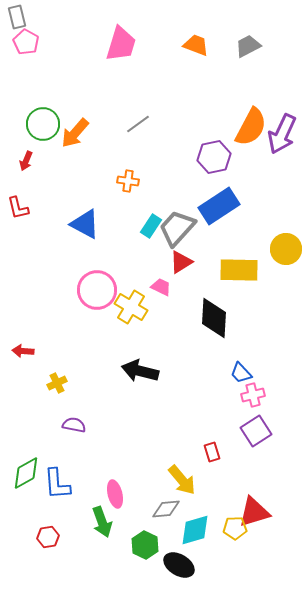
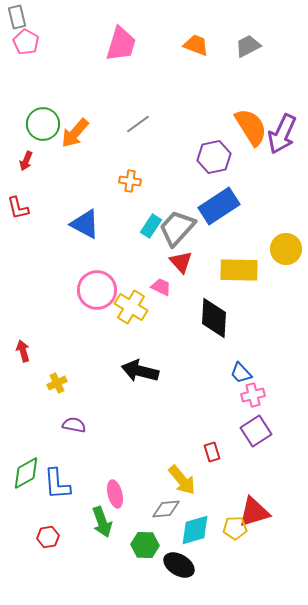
orange semicircle at (251, 127): rotated 60 degrees counterclockwise
orange cross at (128, 181): moved 2 px right
red triangle at (181, 262): rotated 40 degrees counterclockwise
red arrow at (23, 351): rotated 70 degrees clockwise
green hexagon at (145, 545): rotated 24 degrees counterclockwise
